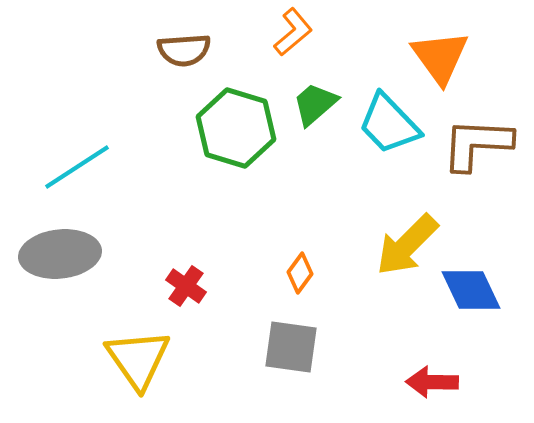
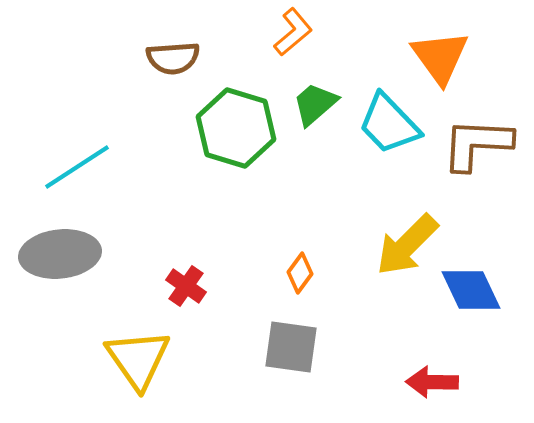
brown semicircle: moved 11 px left, 8 px down
